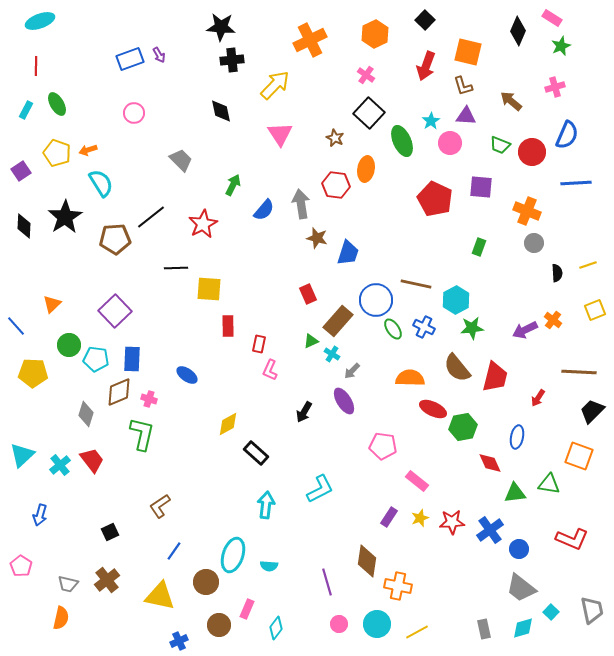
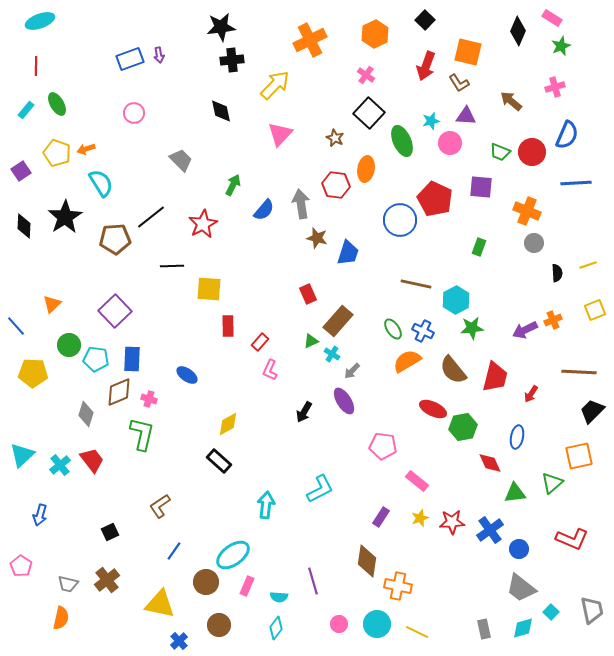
black star at (221, 27): rotated 12 degrees counterclockwise
purple arrow at (159, 55): rotated 21 degrees clockwise
brown L-shape at (463, 86): moved 4 px left, 3 px up; rotated 15 degrees counterclockwise
cyan rectangle at (26, 110): rotated 12 degrees clockwise
cyan star at (431, 121): rotated 18 degrees clockwise
pink triangle at (280, 134): rotated 16 degrees clockwise
green trapezoid at (500, 145): moved 7 px down
orange arrow at (88, 150): moved 2 px left, 1 px up
black line at (176, 268): moved 4 px left, 2 px up
blue circle at (376, 300): moved 24 px right, 80 px up
orange cross at (553, 320): rotated 30 degrees clockwise
blue cross at (424, 327): moved 1 px left, 4 px down
red rectangle at (259, 344): moved 1 px right, 2 px up; rotated 30 degrees clockwise
brown semicircle at (457, 368): moved 4 px left, 2 px down
orange semicircle at (410, 378): moved 3 px left, 17 px up; rotated 32 degrees counterclockwise
red arrow at (538, 398): moved 7 px left, 4 px up
black rectangle at (256, 453): moved 37 px left, 8 px down
orange square at (579, 456): rotated 32 degrees counterclockwise
green triangle at (549, 484): moved 3 px right, 1 px up; rotated 50 degrees counterclockwise
purple rectangle at (389, 517): moved 8 px left
cyan ellipse at (233, 555): rotated 36 degrees clockwise
cyan semicircle at (269, 566): moved 10 px right, 31 px down
purple line at (327, 582): moved 14 px left, 1 px up
yellow triangle at (160, 596): moved 8 px down
pink rectangle at (247, 609): moved 23 px up
yellow line at (417, 632): rotated 55 degrees clockwise
blue cross at (179, 641): rotated 18 degrees counterclockwise
